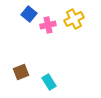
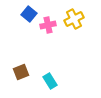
cyan rectangle: moved 1 px right, 1 px up
